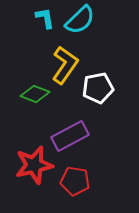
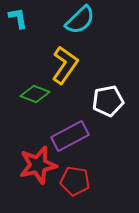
cyan L-shape: moved 27 px left
white pentagon: moved 10 px right, 13 px down
red star: moved 4 px right
